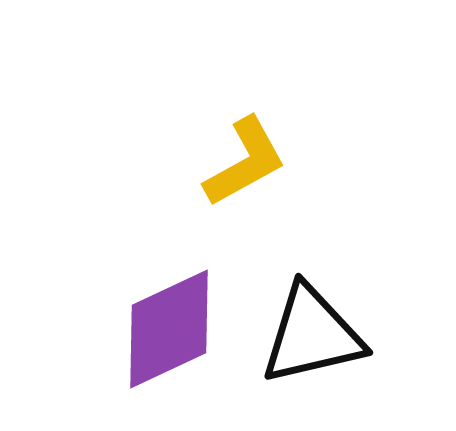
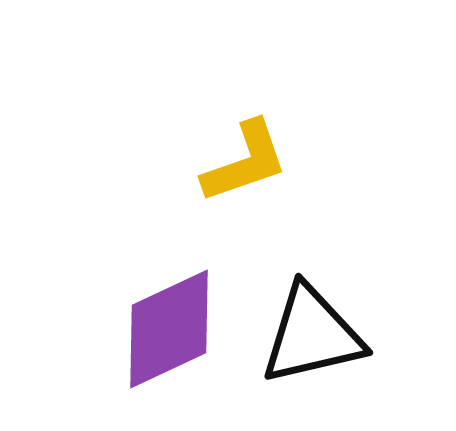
yellow L-shape: rotated 10 degrees clockwise
